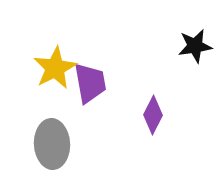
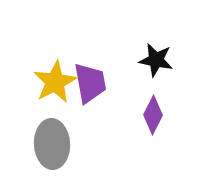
black star: moved 39 px left, 14 px down; rotated 20 degrees clockwise
yellow star: moved 14 px down
